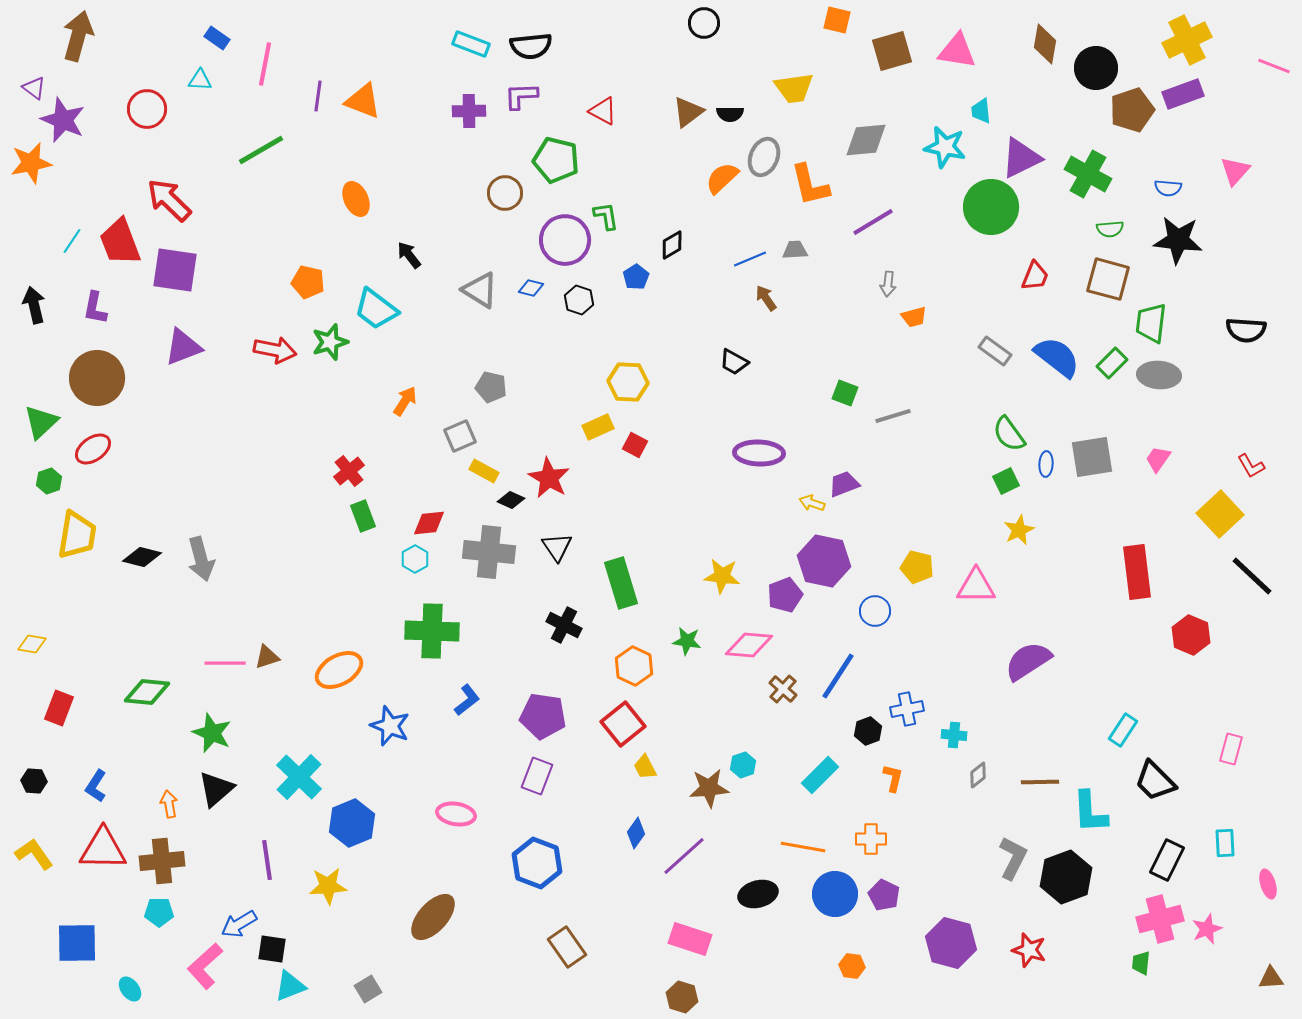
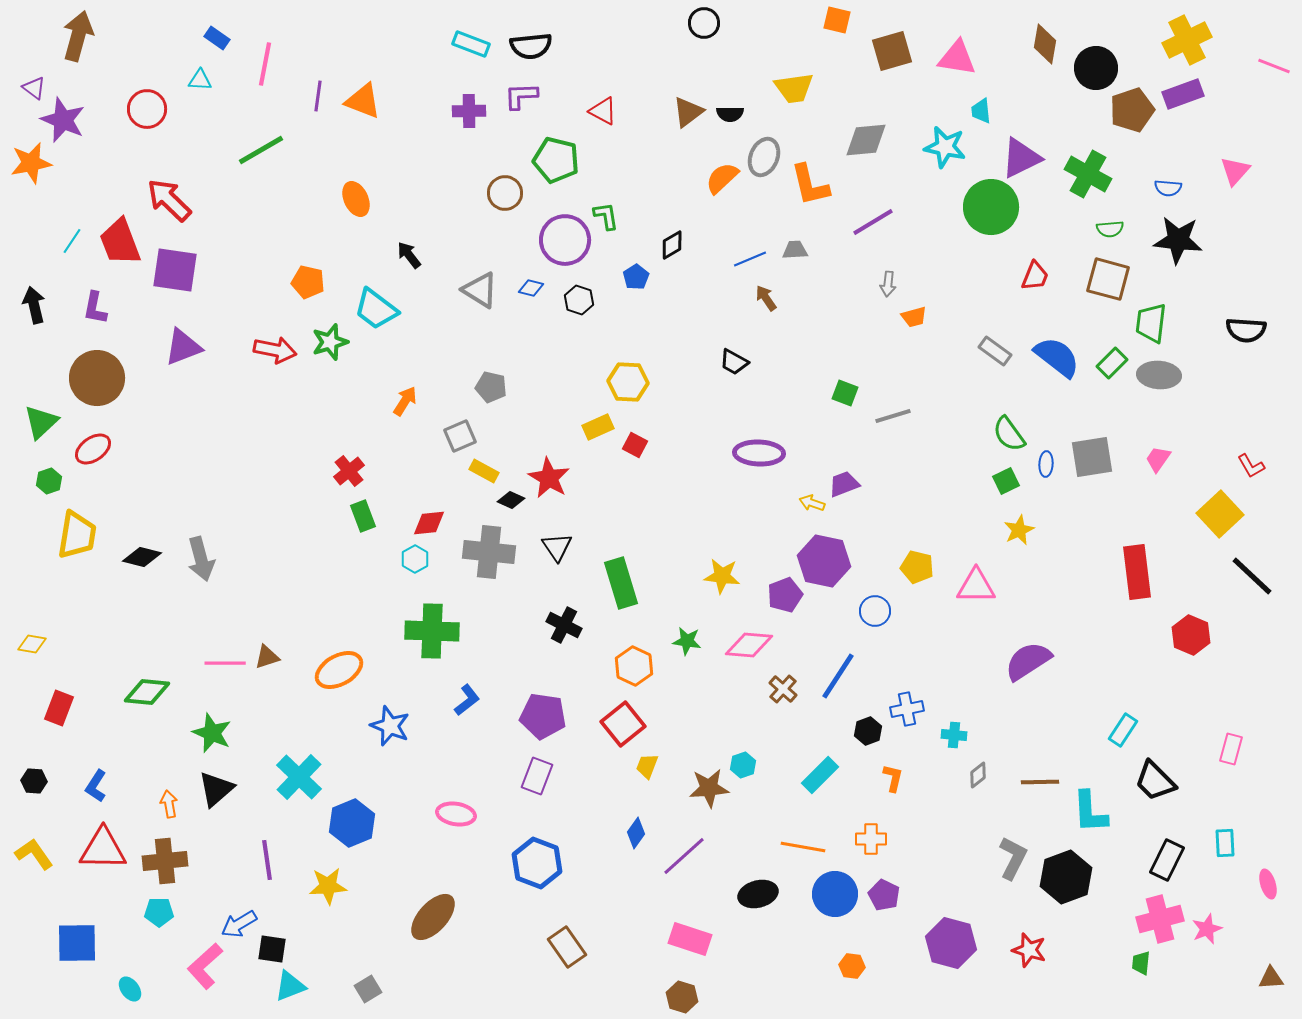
pink triangle at (957, 51): moved 7 px down
yellow trapezoid at (645, 767): moved 2 px right, 1 px up; rotated 48 degrees clockwise
brown cross at (162, 861): moved 3 px right
